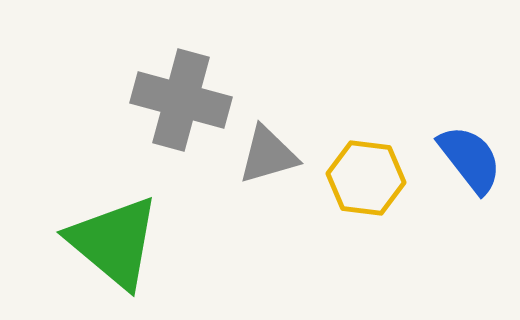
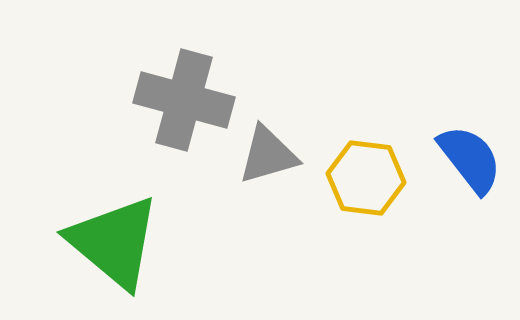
gray cross: moved 3 px right
